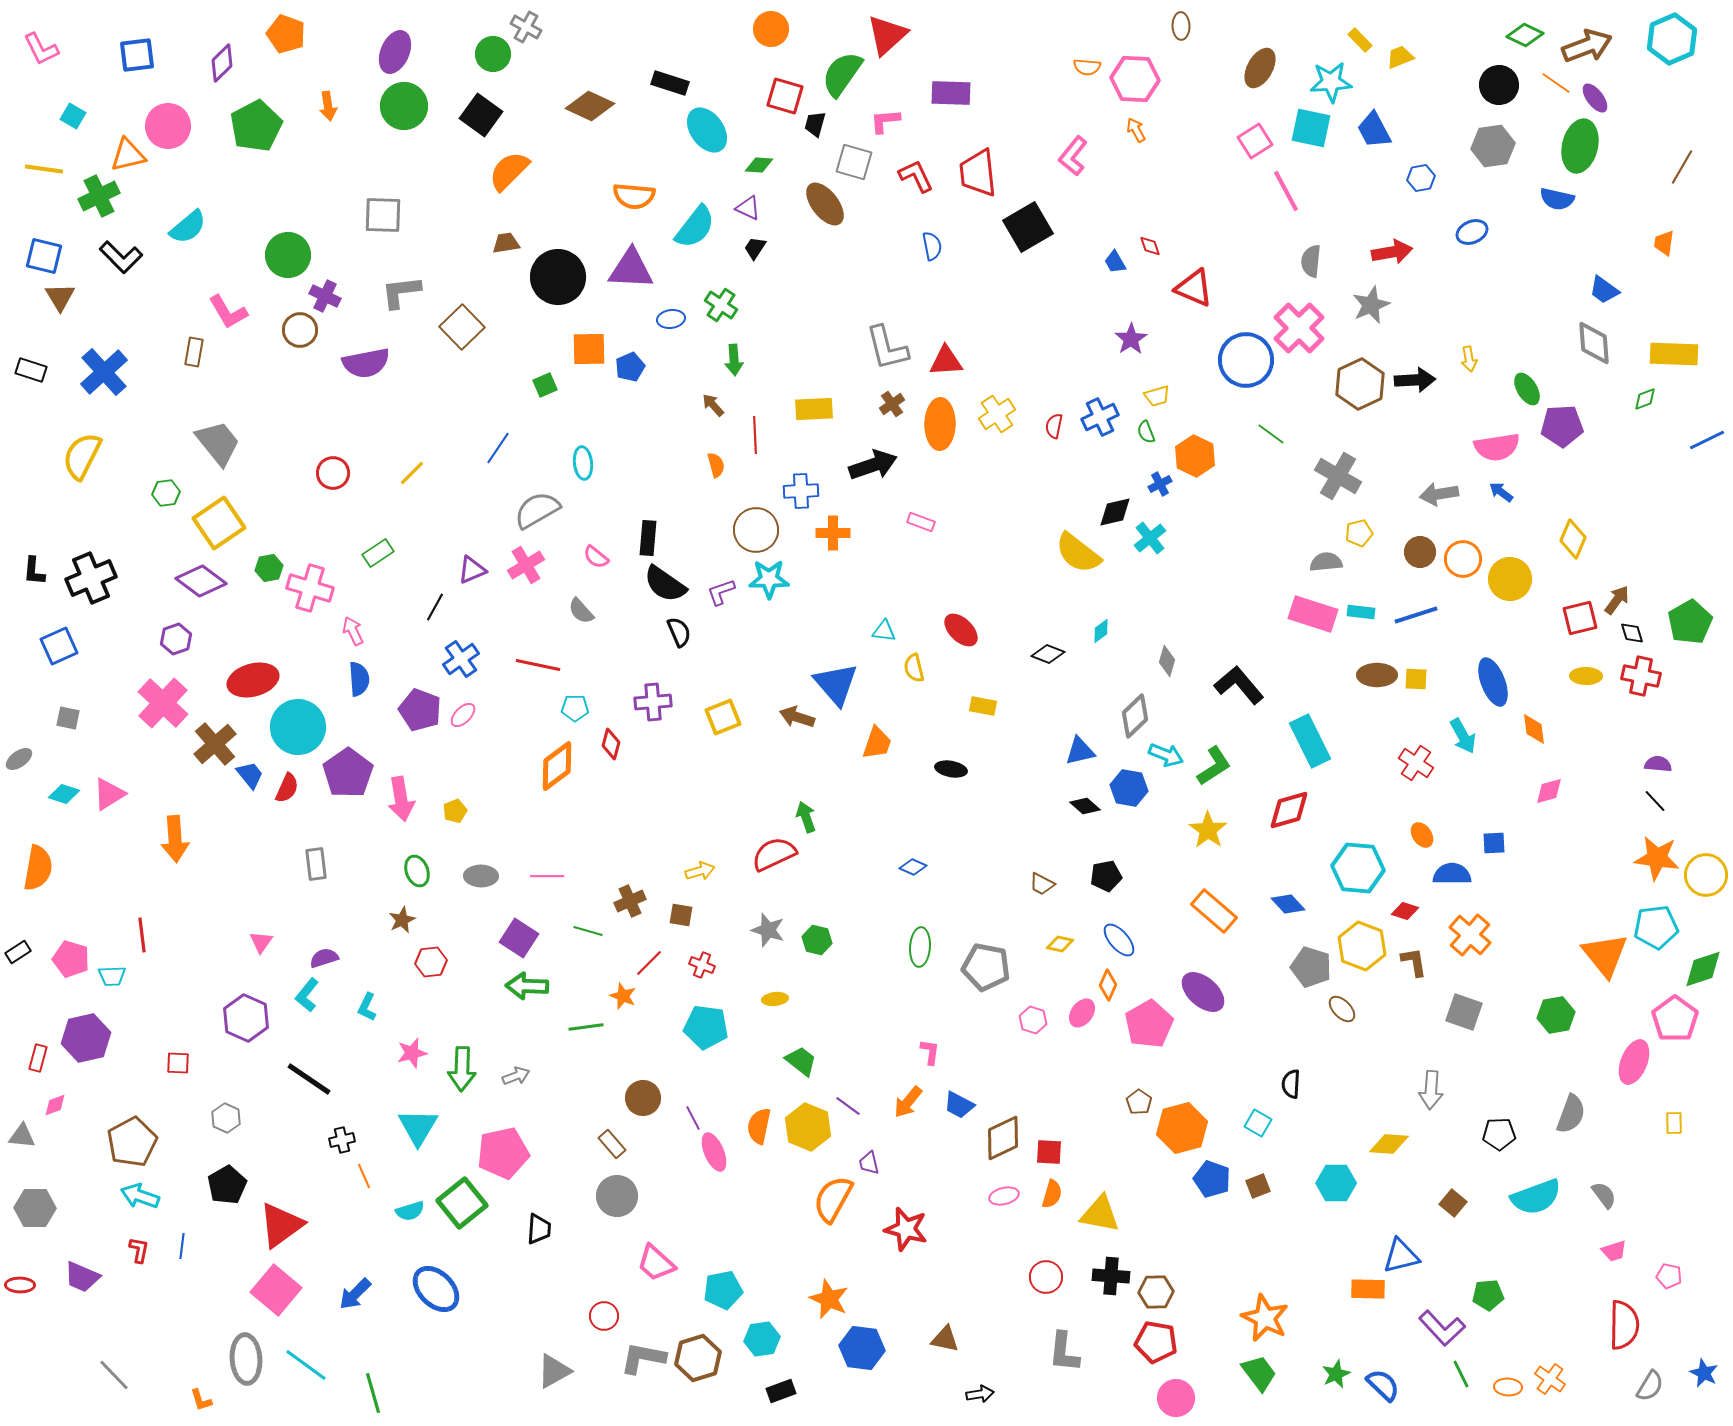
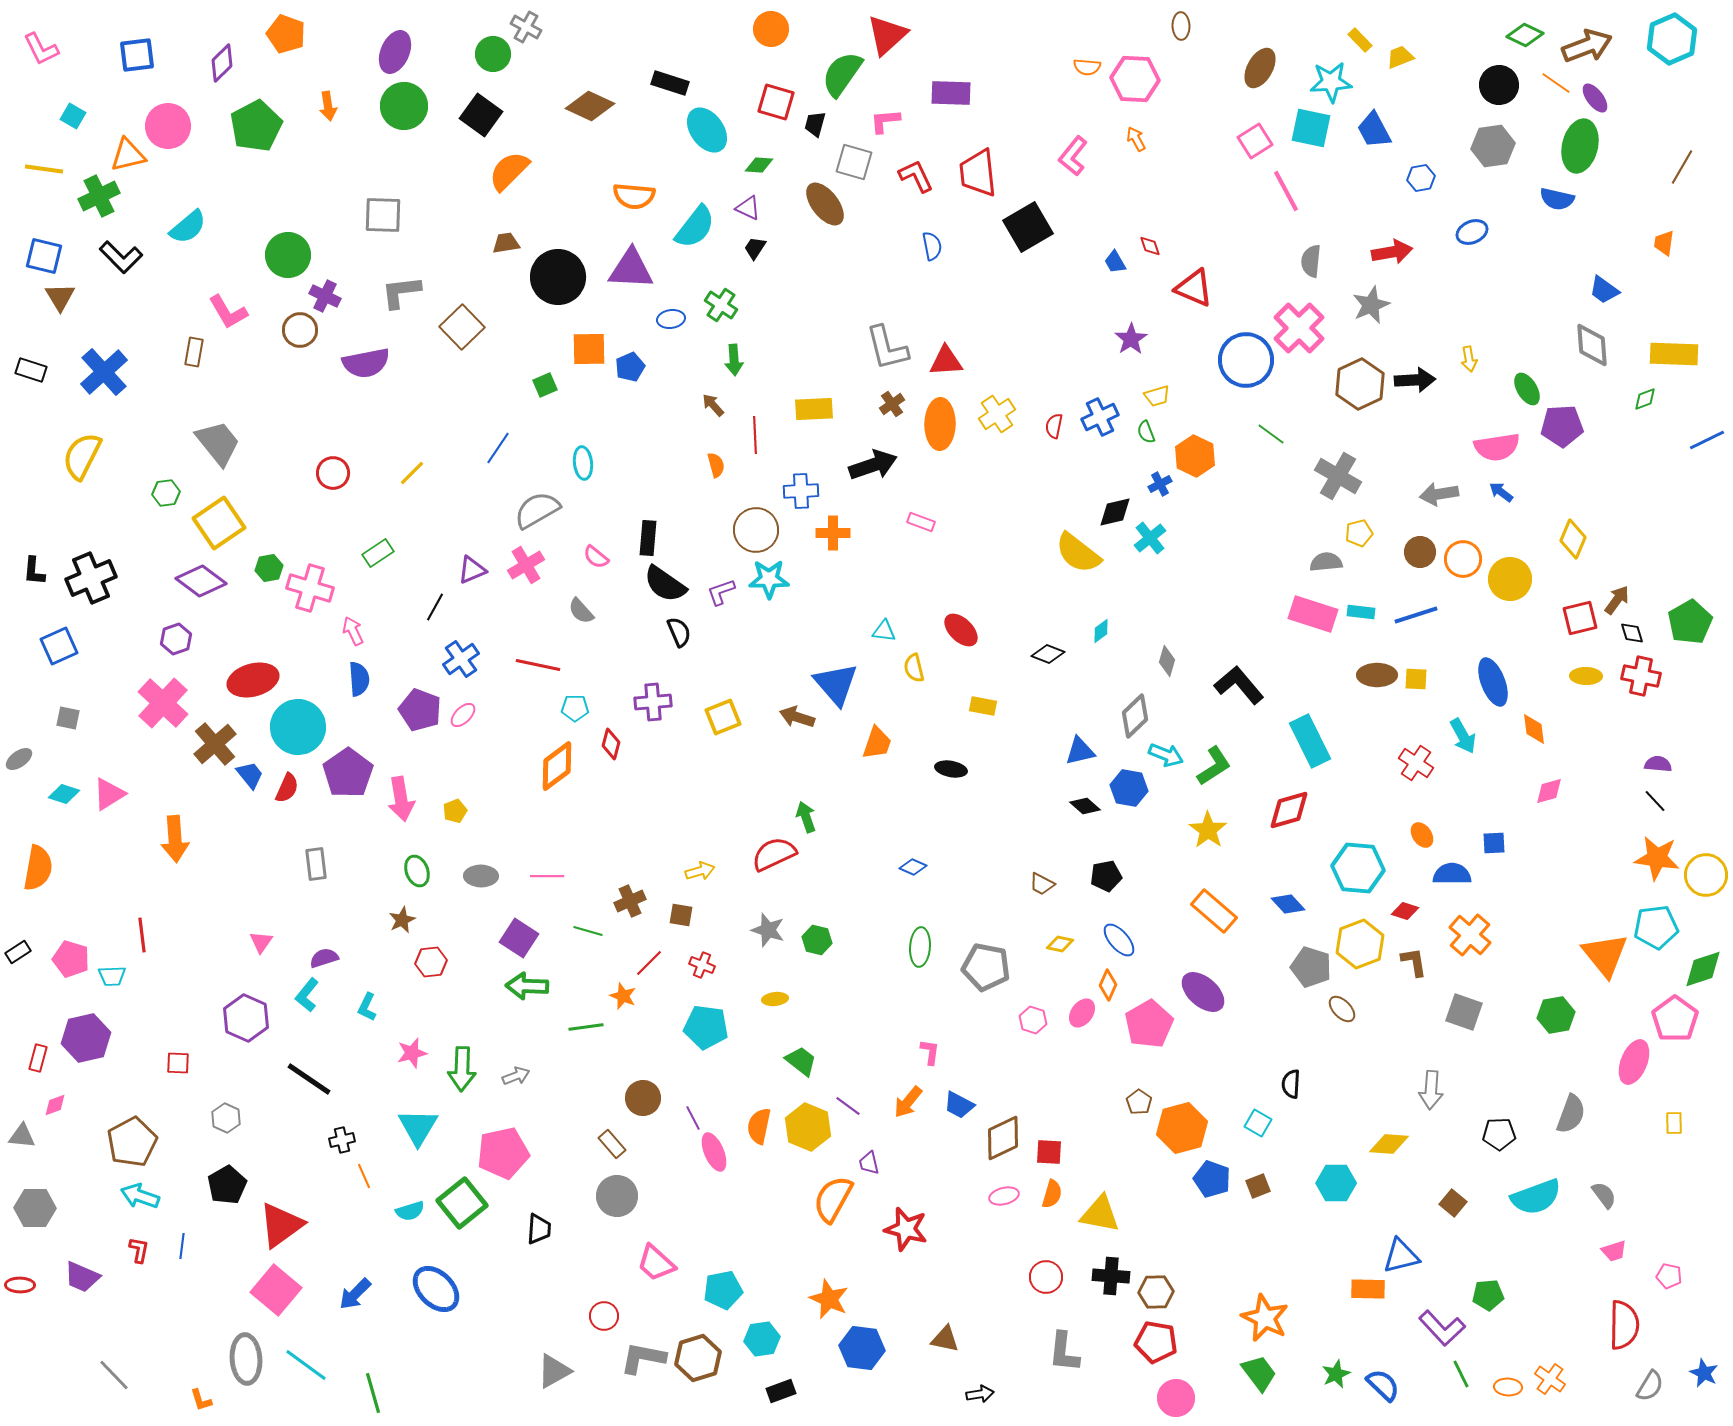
red square at (785, 96): moved 9 px left, 6 px down
orange arrow at (1136, 130): moved 9 px down
gray diamond at (1594, 343): moved 2 px left, 2 px down
yellow hexagon at (1362, 946): moved 2 px left, 2 px up; rotated 18 degrees clockwise
